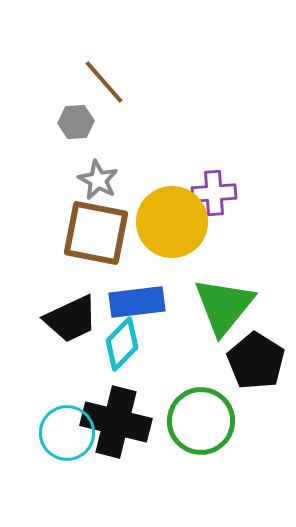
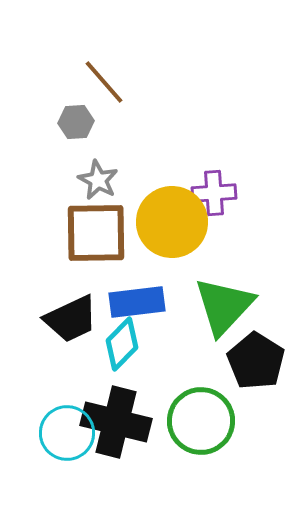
brown square: rotated 12 degrees counterclockwise
green triangle: rotated 4 degrees clockwise
